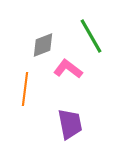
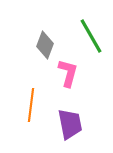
gray diamond: moved 2 px right; rotated 48 degrees counterclockwise
pink L-shape: moved 4 px down; rotated 68 degrees clockwise
orange line: moved 6 px right, 16 px down
